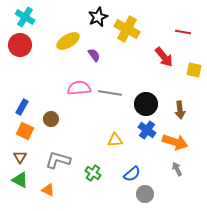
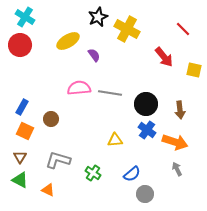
red line: moved 3 px up; rotated 35 degrees clockwise
